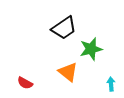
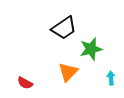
orange triangle: rotated 35 degrees clockwise
cyan arrow: moved 6 px up
